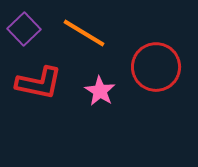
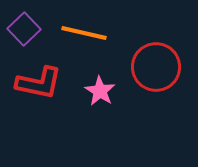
orange line: rotated 18 degrees counterclockwise
